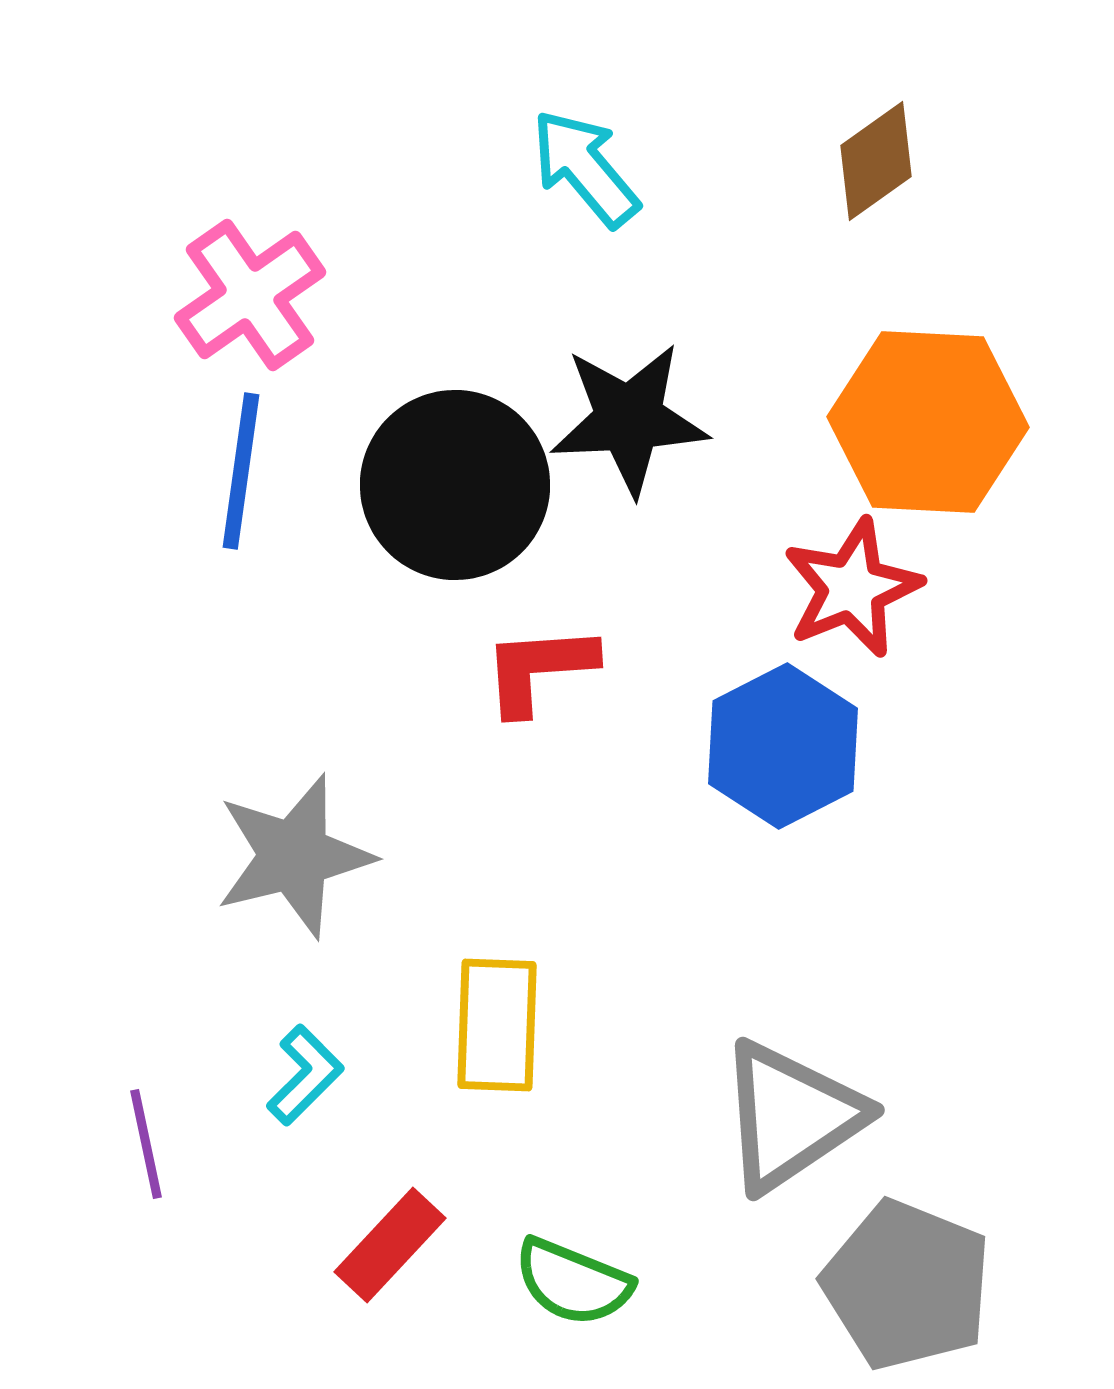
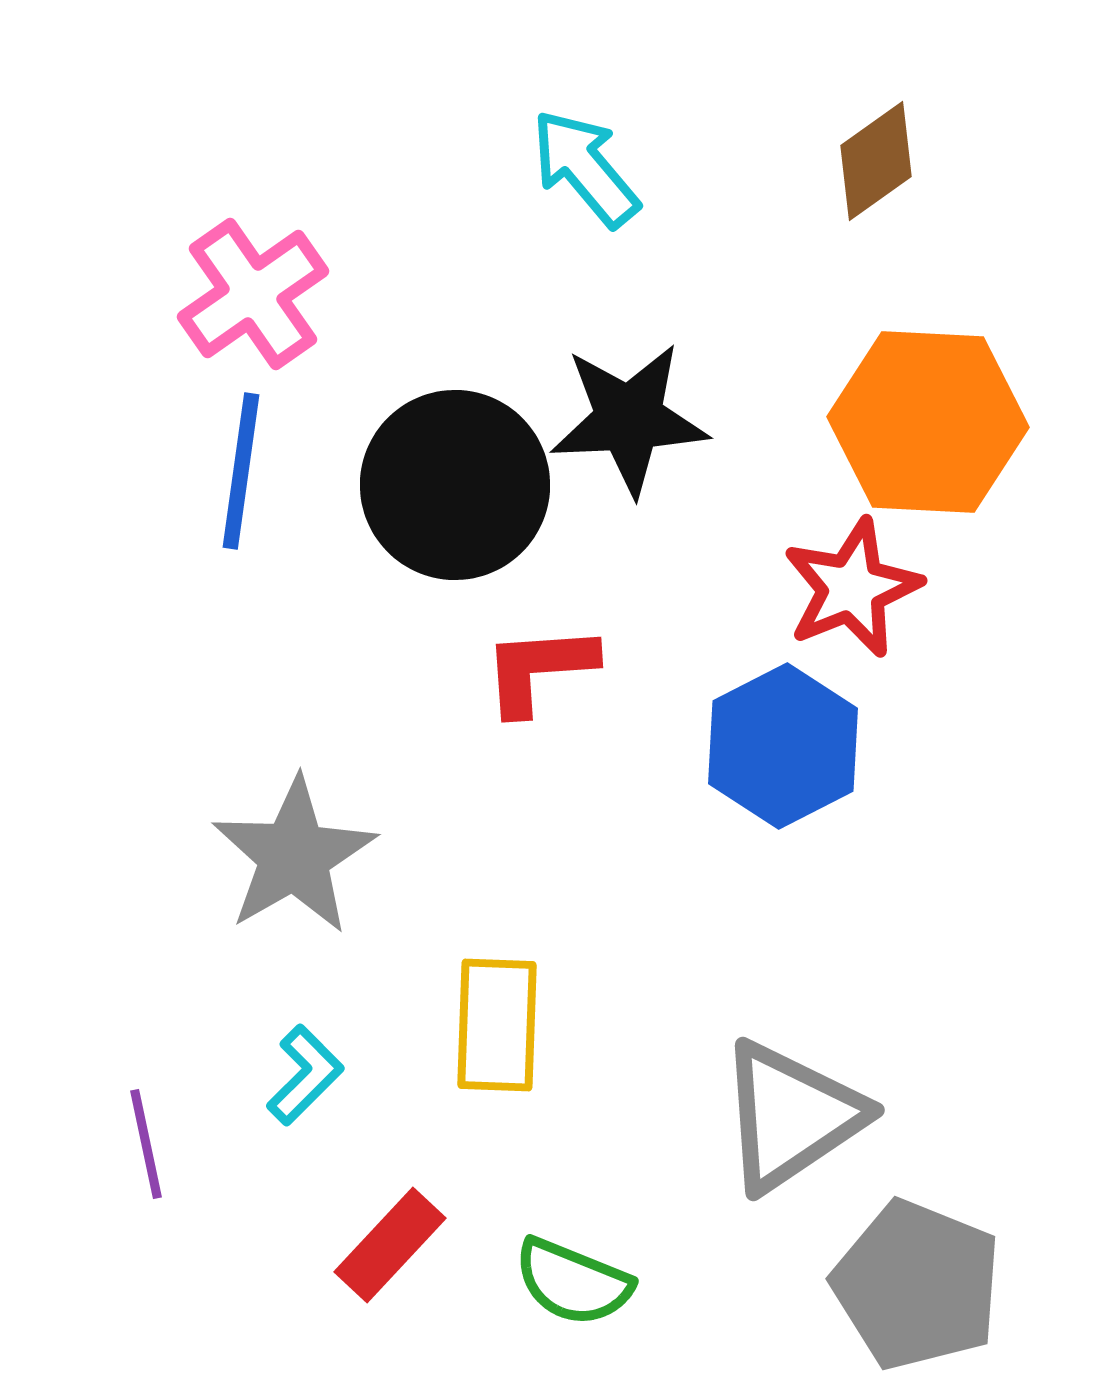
pink cross: moved 3 px right, 1 px up
gray star: rotated 16 degrees counterclockwise
gray pentagon: moved 10 px right
